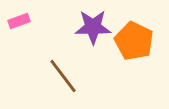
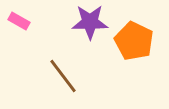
pink rectangle: rotated 50 degrees clockwise
purple star: moved 3 px left, 5 px up
